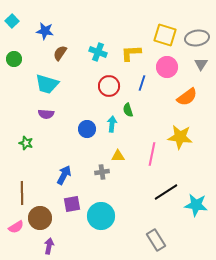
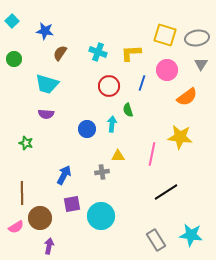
pink circle: moved 3 px down
cyan star: moved 5 px left, 30 px down
